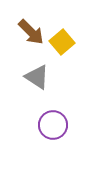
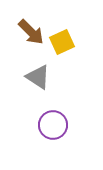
yellow square: rotated 15 degrees clockwise
gray triangle: moved 1 px right
